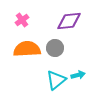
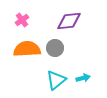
cyan arrow: moved 5 px right, 3 px down
